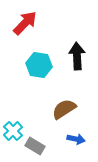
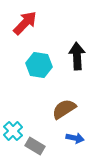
blue arrow: moved 1 px left, 1 px up
